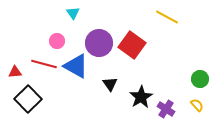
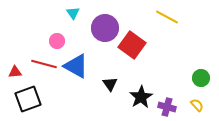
purple circle: moved 6 px right, 15 px up
green circle: moved 1 px right, 1 px up
black square: rotated 24 degrees clockwise
purple cross: moved 1 px right, 2 px up; rotated 18 degrees counterclockwise
